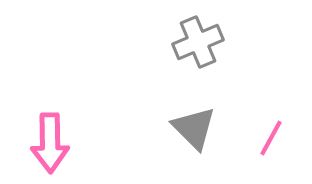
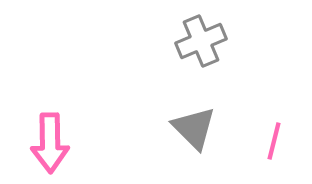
gray cross: moved 3 px right, 1 px up
pink line: moved 3 px right, 3 px down; rotated 15 degrees counterclockwise
